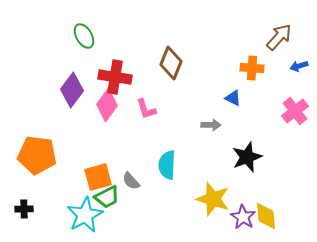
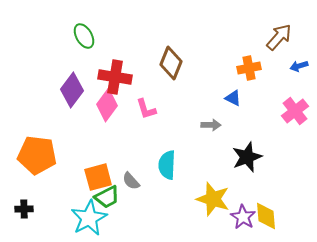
orange cross: moved 3 px left; rotated 15 degrees counterclockwise
cyan star: moved 4 px right, 3 px down
